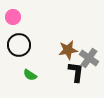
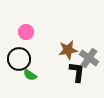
pink circle: moved 13 px right, 15 px down
black circle: moved 14 px down
black L-shape: moved 1 px right
